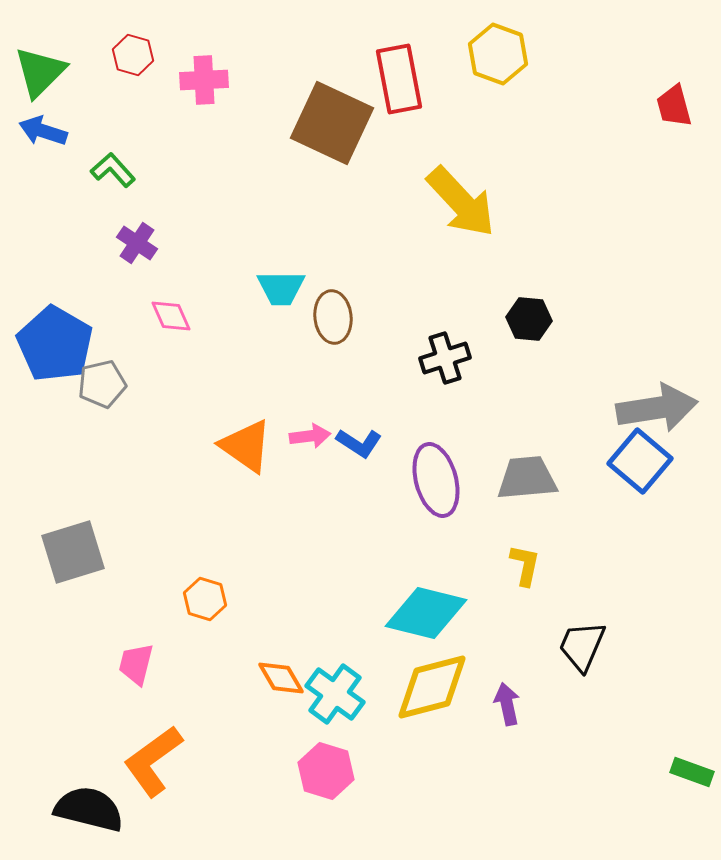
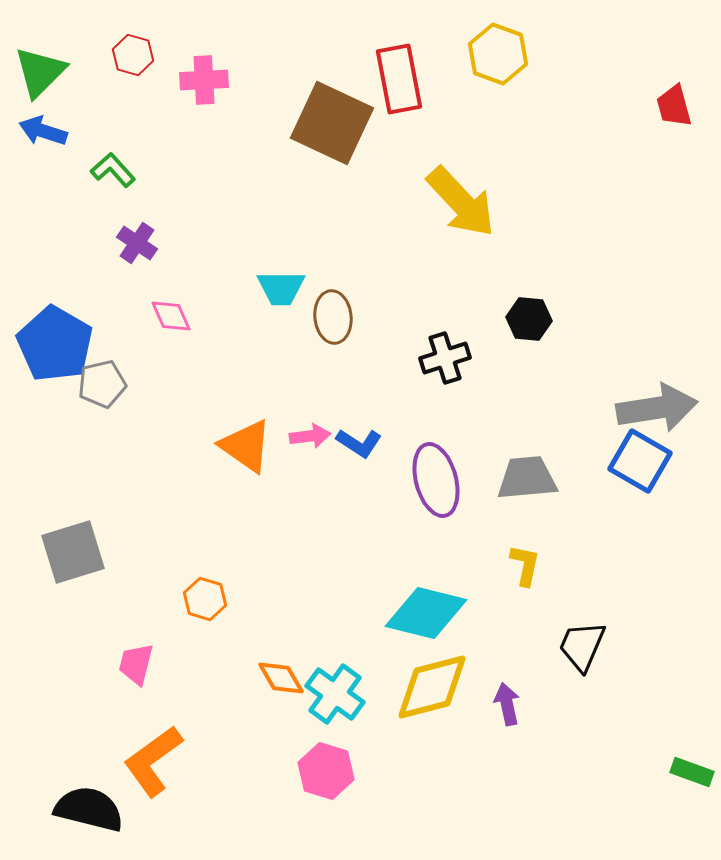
blue square: rotated 10 degrees counterclockwise
